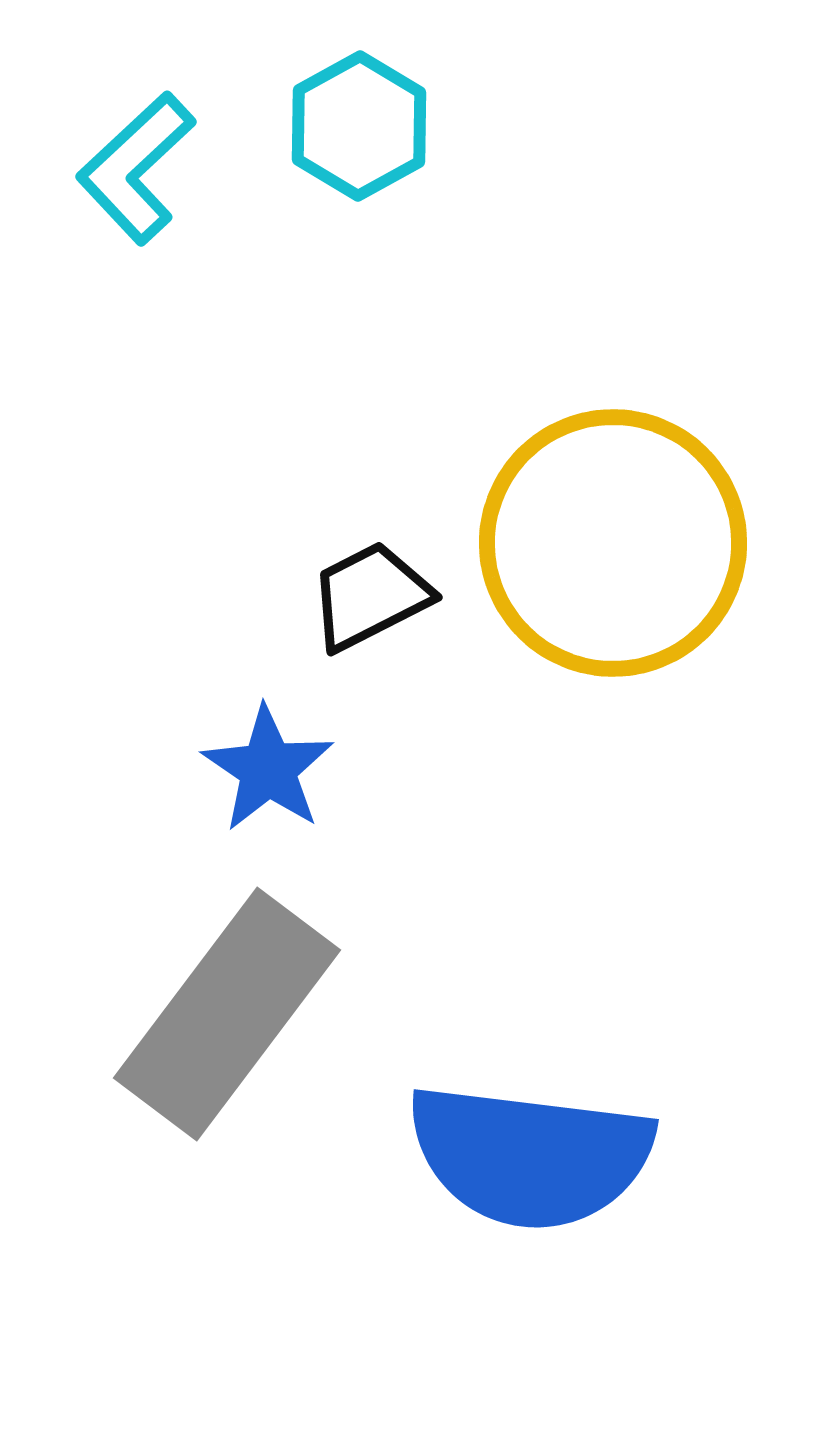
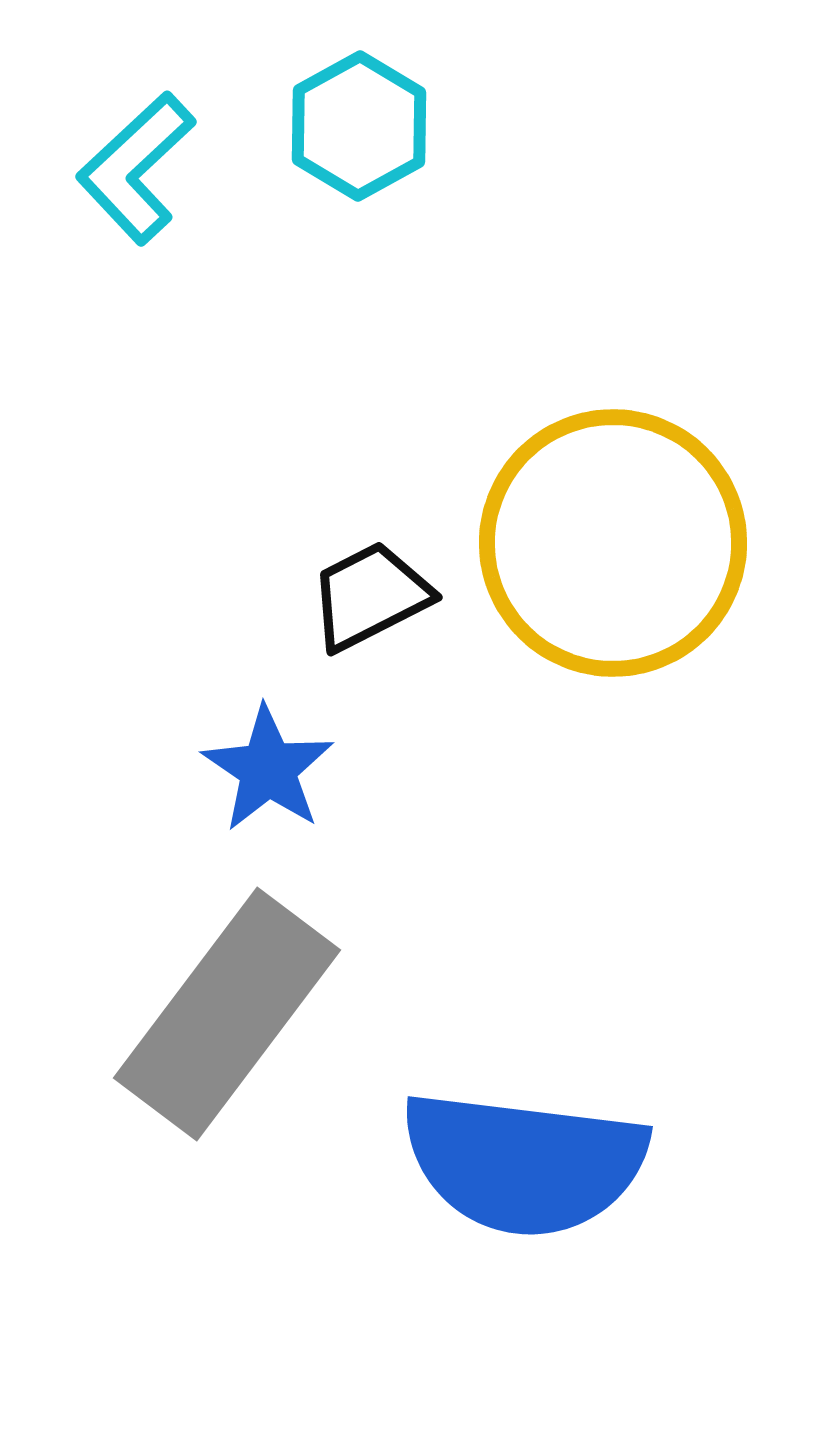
blue semicircle: moved 6 px left, 7 px down
